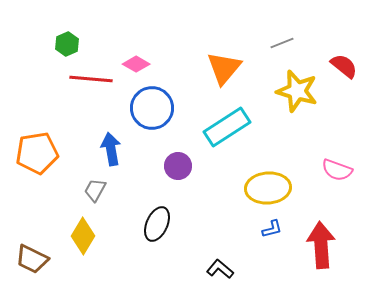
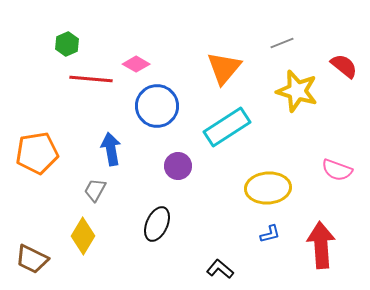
blue circle: moved 5 px right, 2 px up
blue L-shape: moved 2 px left, 5 px down
